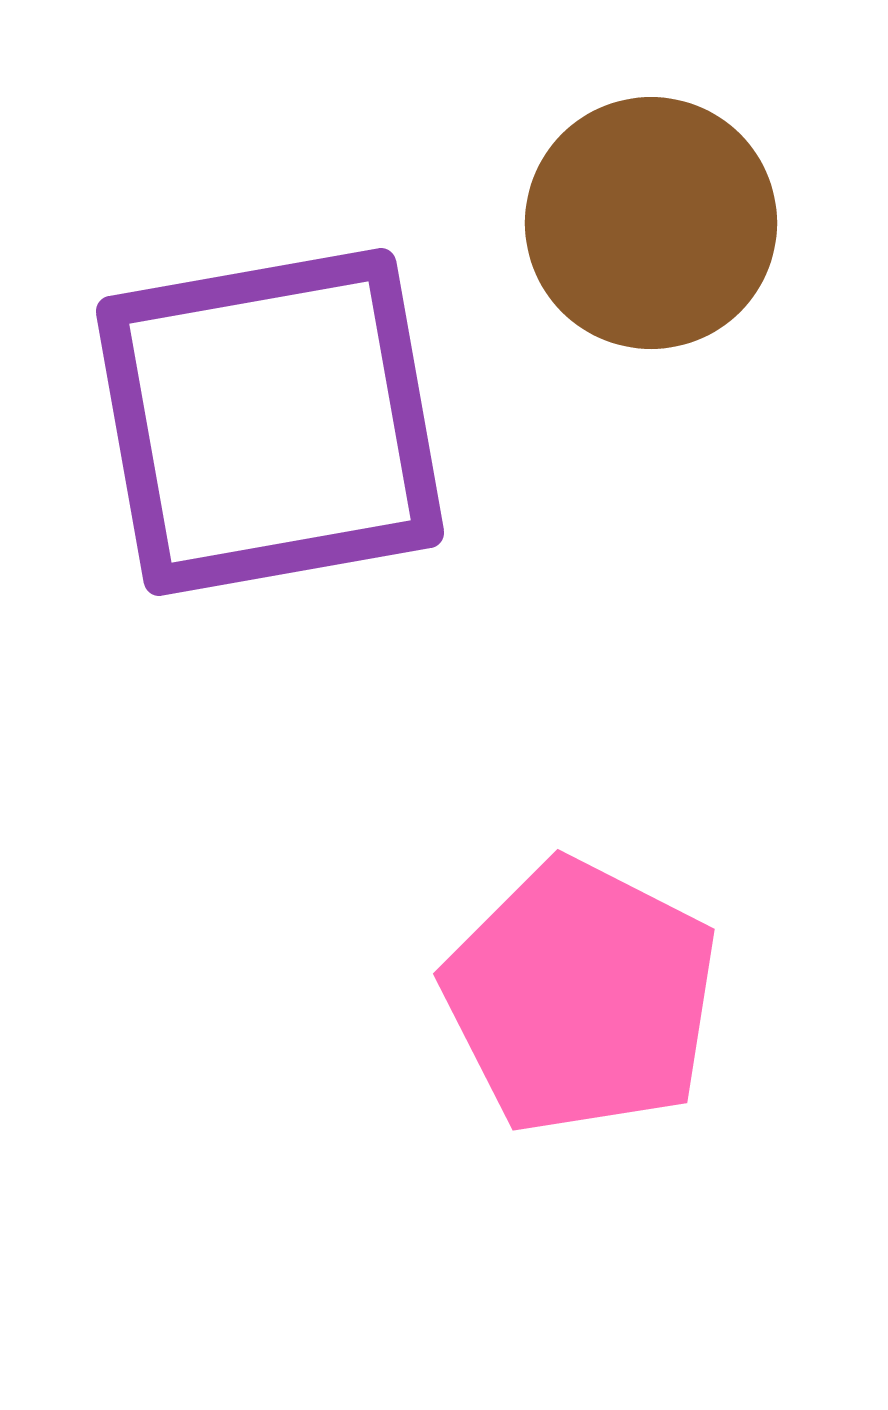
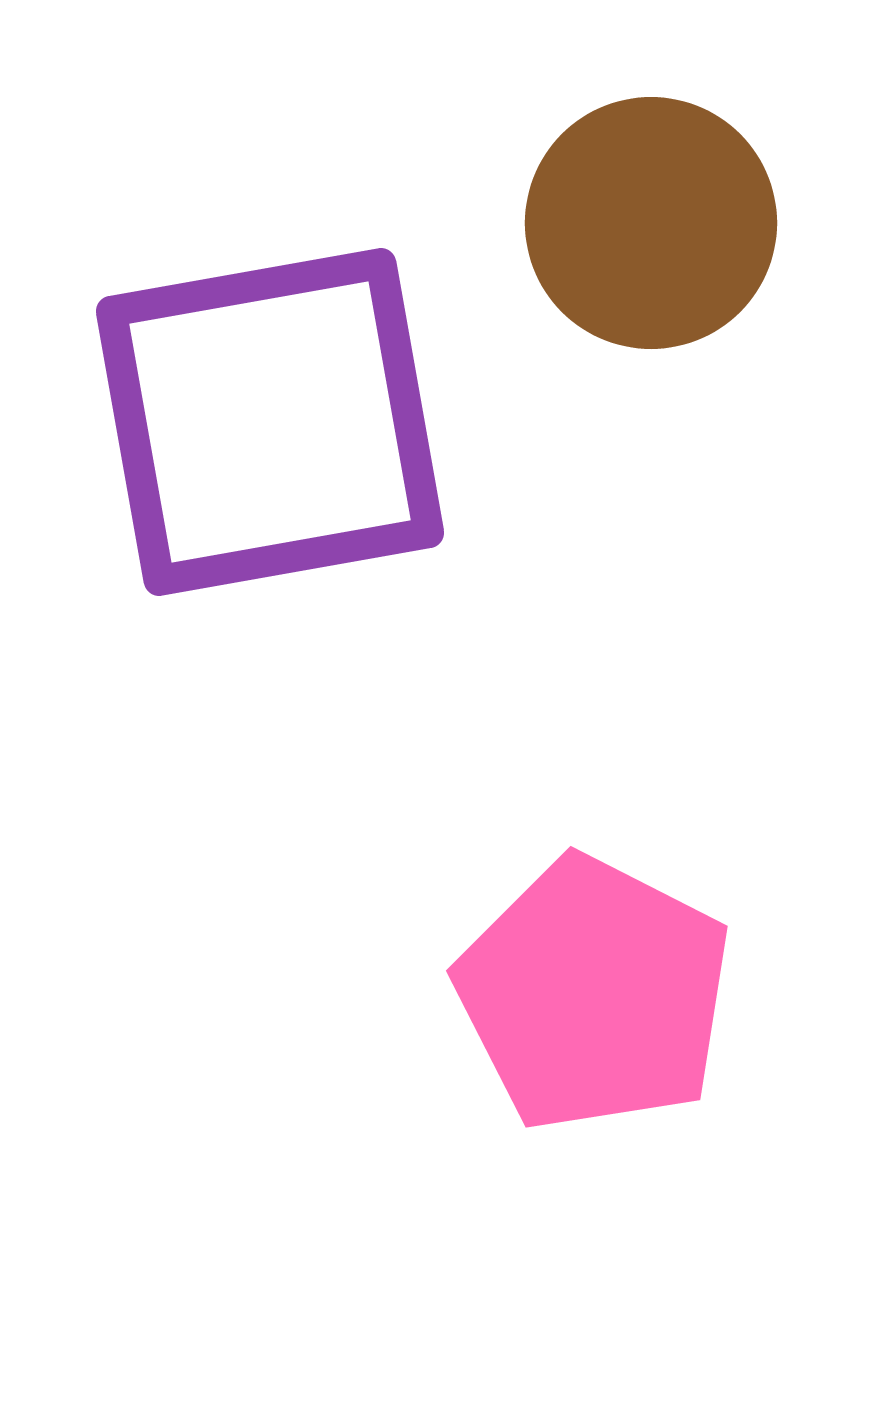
pink pentagon: moved 13 px right, 3 px up
